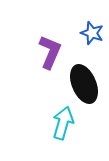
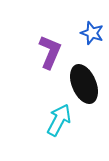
cyan arrow: moved 4 px left, 3 px up; rotated 12 degrees clockwise
